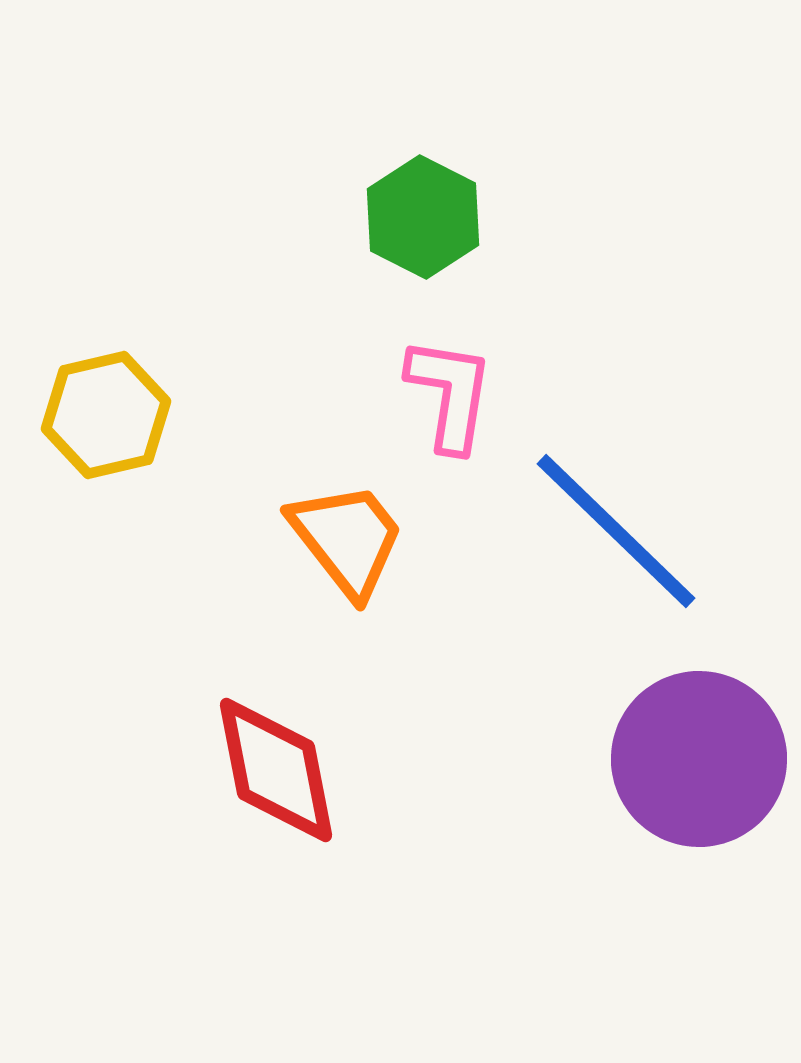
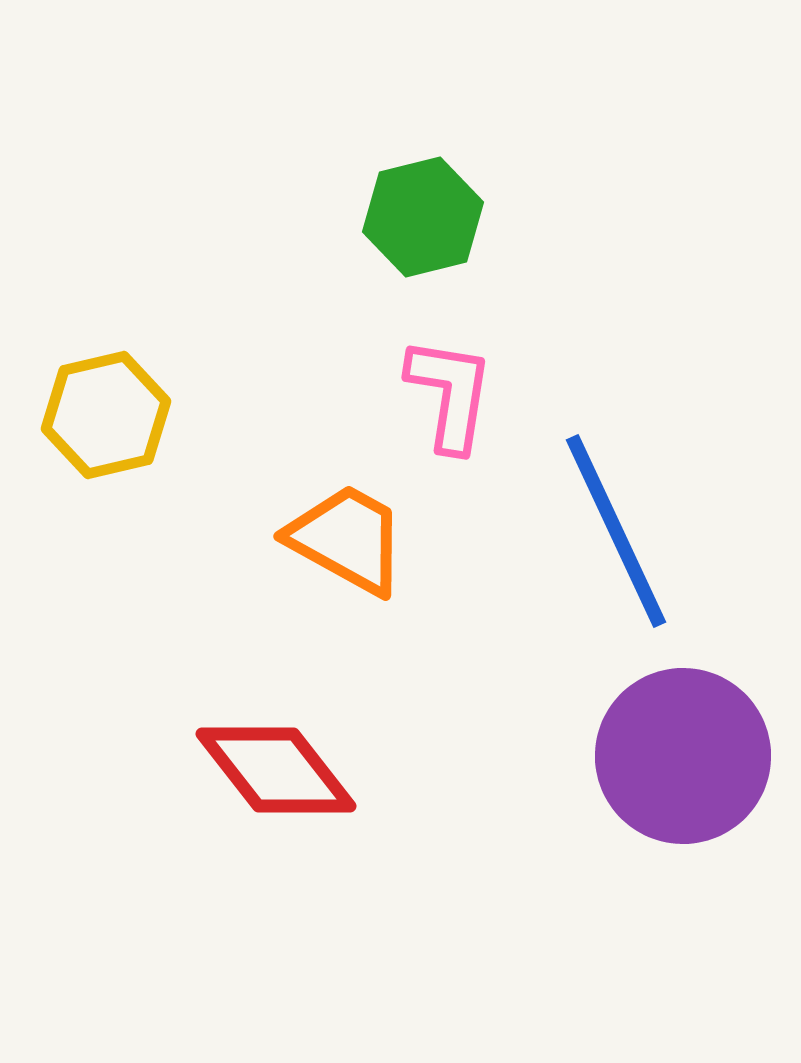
green hexagon: rotated 19 degrees clockwise
blue line: rotated 21 degrees clockwise
orange trapezoid: rotated 23 degrees counterclockwise
purple circle: moved 16 px left, 3 px up
red diamond: rotated 27 degrees counterclockwise
